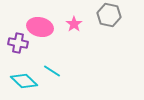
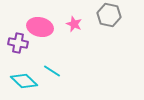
pink star: rotated 14 degrees counterclockwise
